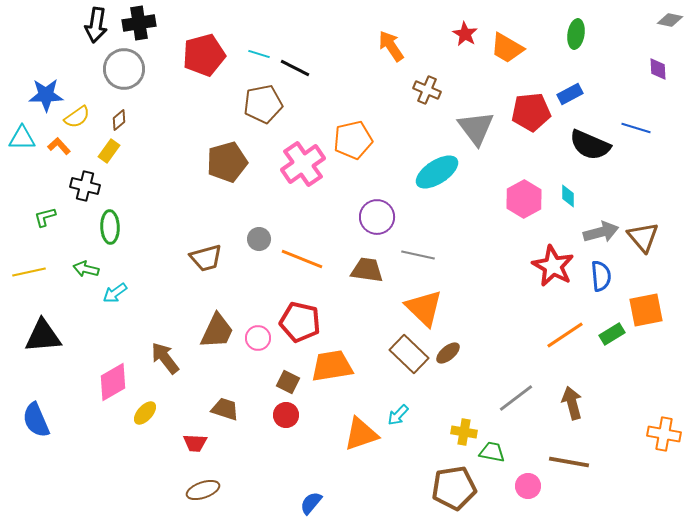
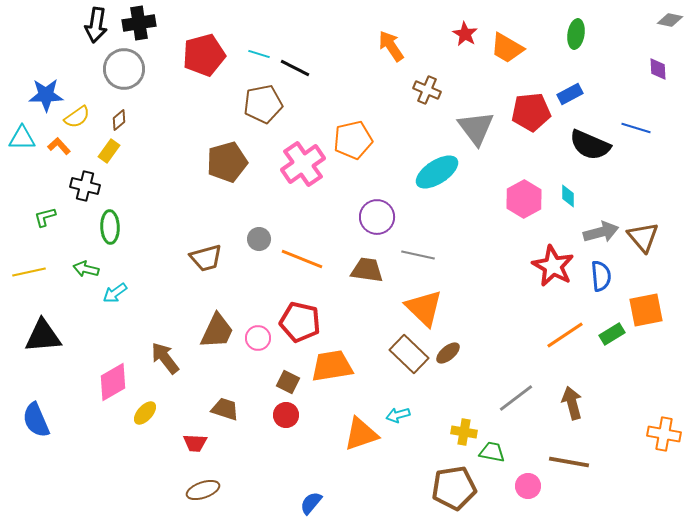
cyan arrow at (398, 415): rotated 30 degrees clockwise
